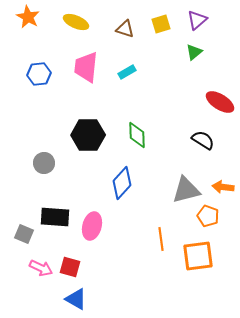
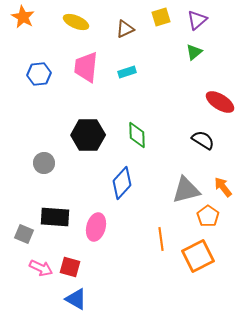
orange star: moved 5 px left
yellow square: moved 7 px up
brown triangle: rotated 42 degrees counterclockwise
cyan rectangle: rotated 12 degrees clockwise
orange arrow: rotated 45 degrees clockwise
orange pentagon: rotated 15 degrees clockwise
pink ellipse: moved 4 px right, 1 px down
orange square: rotated 20 degrees counterclockwise
